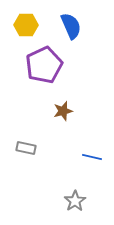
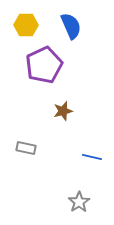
gray star: moved 4 px right, 1 px down
